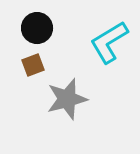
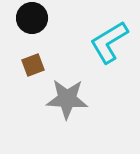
black circle: moved 5 px left, 10 px up
gray star: rotated 18 degrees clockwise
